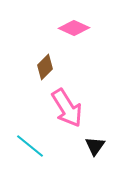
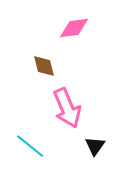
pink diamond: rotated 32 degrees counterclockwise
brown diamond: moved 1 px left, 1 px up; rotated 60 degrees counterclockwise
pink arrow: rotated 9 degrees clockwise
